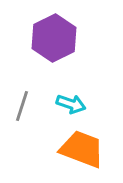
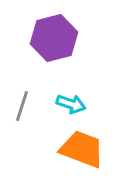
purple hexagon: rotated 12 degrees clockwise
